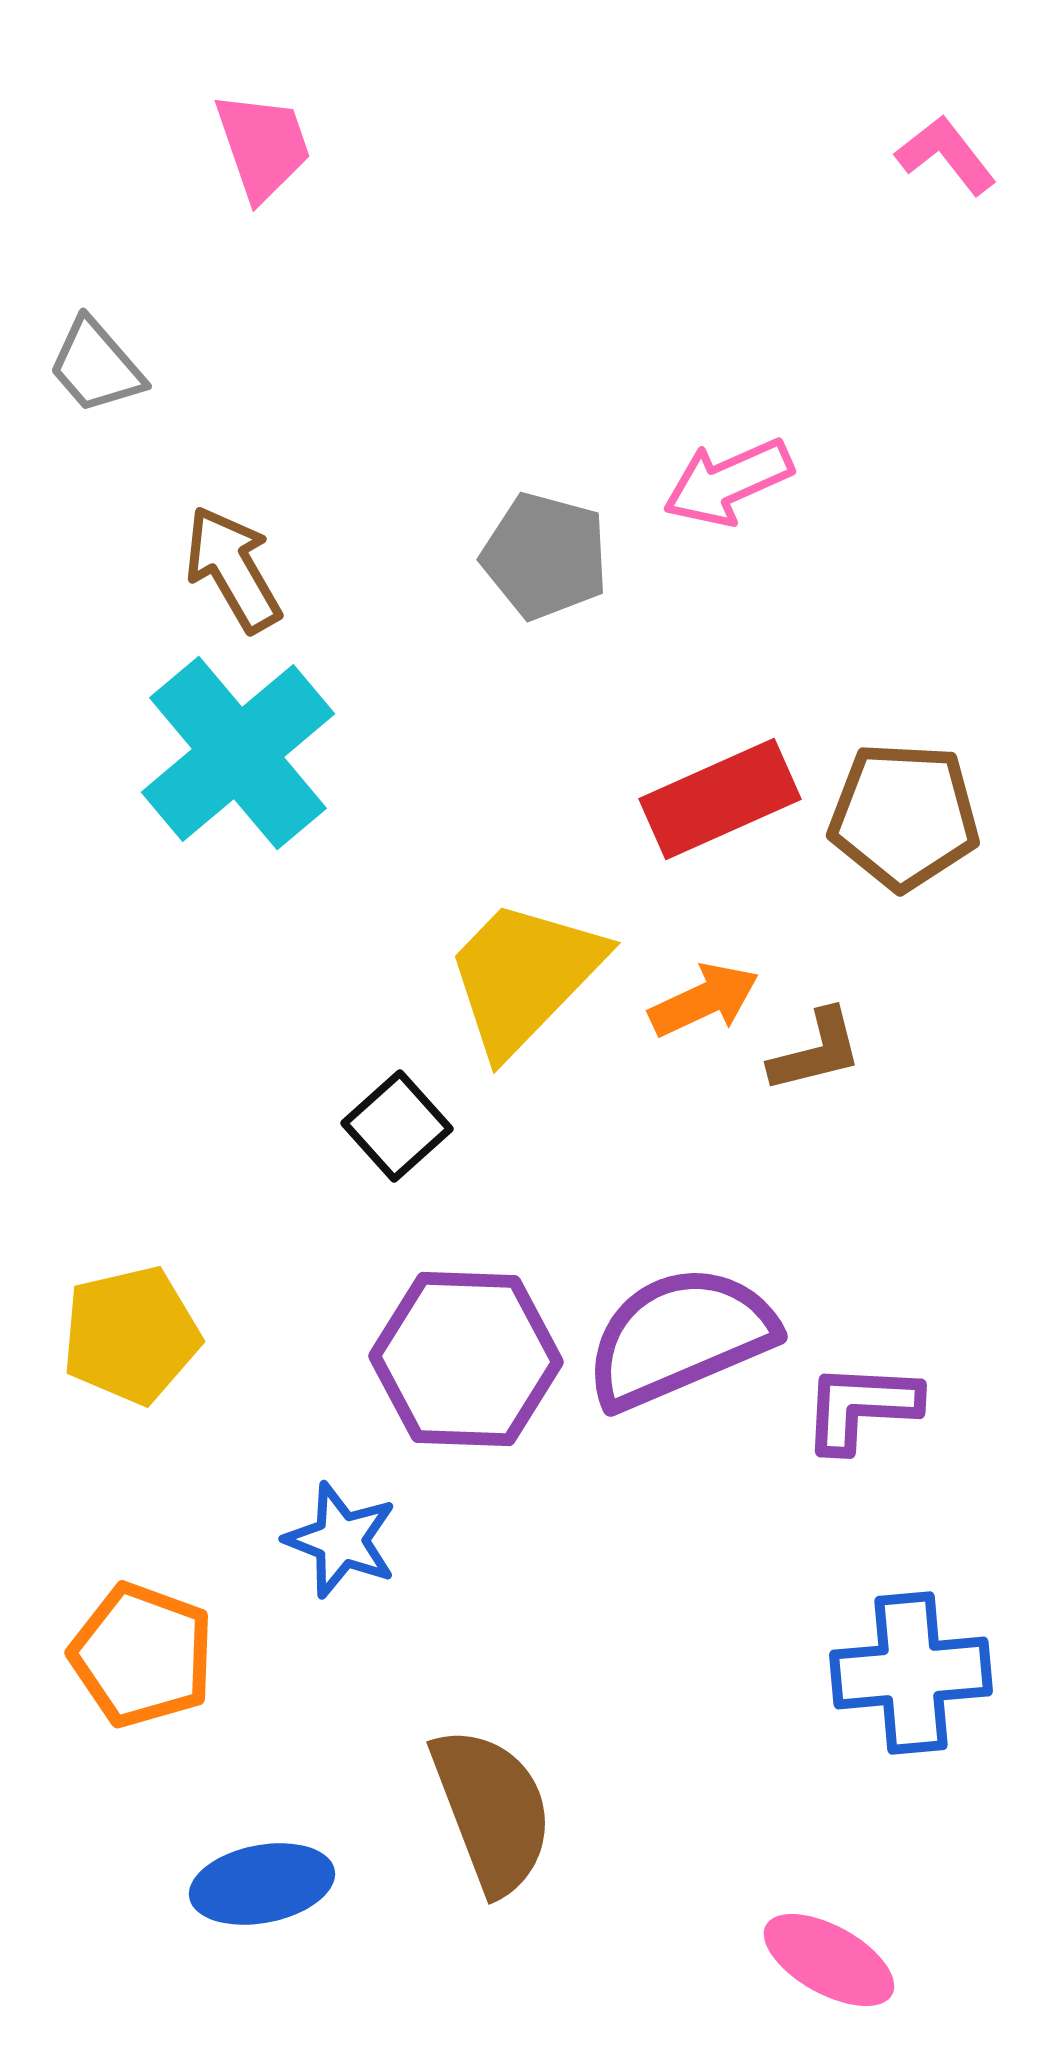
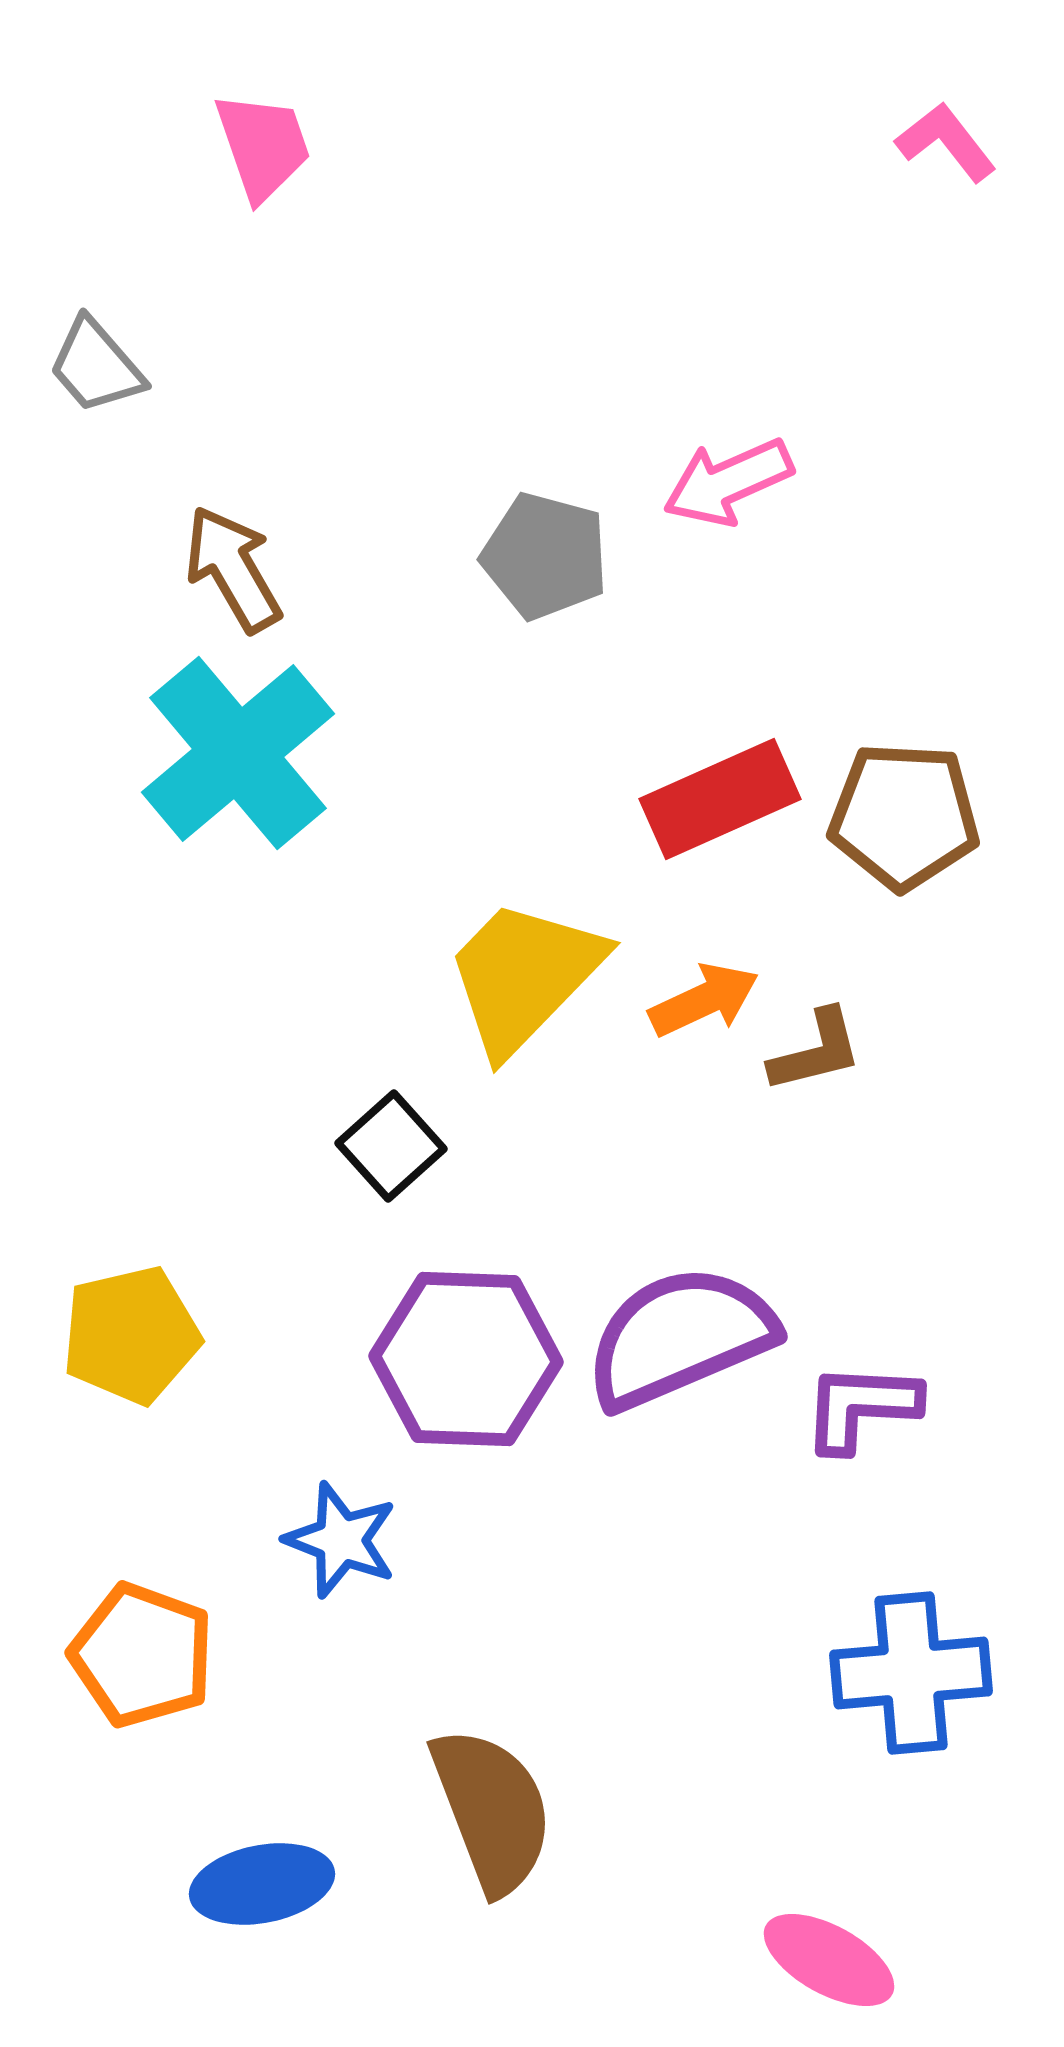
pink L-shape: moved 13 px up
black square: moved 6 px left, 20 px down
